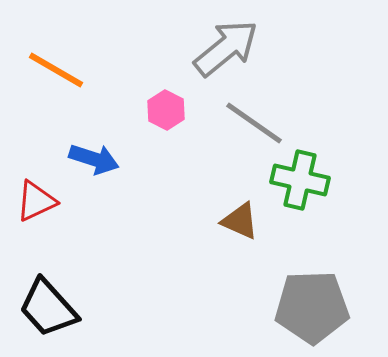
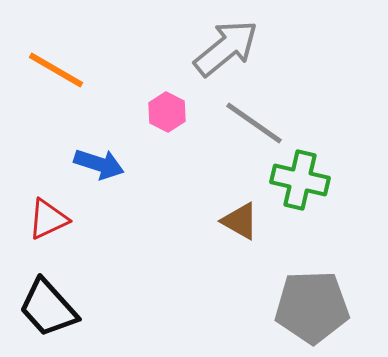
pink hexagon: moved 1 px right, 2 px down
blue arrow: moved 5 px right, 5 px down
red triangle: moved 12 px right, 18 px down
brown triangle: rotated 6 degrees clockwise
